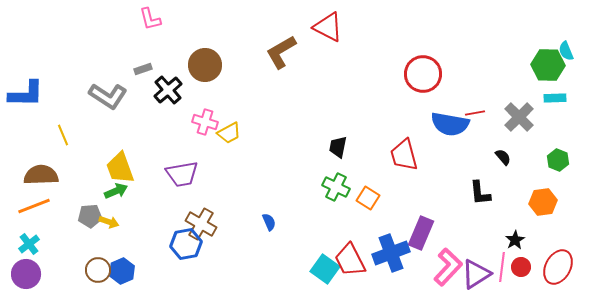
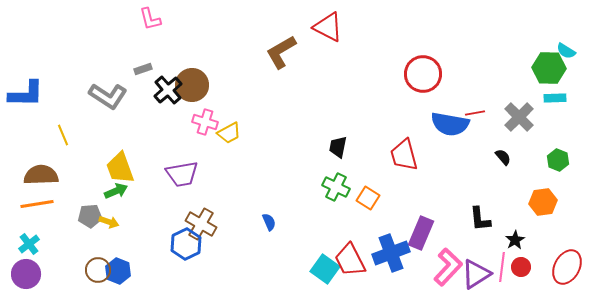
cyan semicircle at (566, 51): rotated 36 degrees counterclockwise
brown circle at (205, 65): moved 13 px left, 20 px down
green hexagon at (548, 65): moved 1 px right, 3 px down
black L-shape at (480, 193): moved 26 px down
orange line at (34, 206): moved 3 px right, 2 px up; rotated 12 degrees clockwise
blue hexagon at (186, 244): rotated 16 degrees counterclockwise
red ellipse at (558, 267): moved 9 px right
blue hexagon at (122, 271): moved 4 px left; rotated 15 degrees counterclockwise
